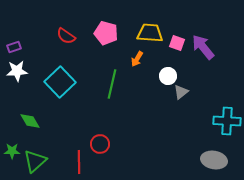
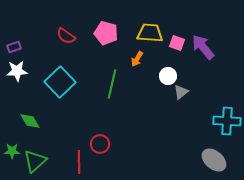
gray ellipse: rotated 30 degrees clockwise
